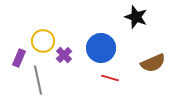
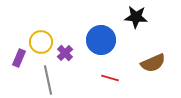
black star: rotated 15 degrees counterclockwise
yellow circle: moved 2 px left, 1 px down
blue circle: moved 8 px up
purple cross: moved 1 px right, 2 px up
gray line: moved 10 px right
